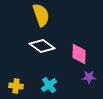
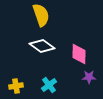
yellow cross: rotated 16 degrees counterclockwise
